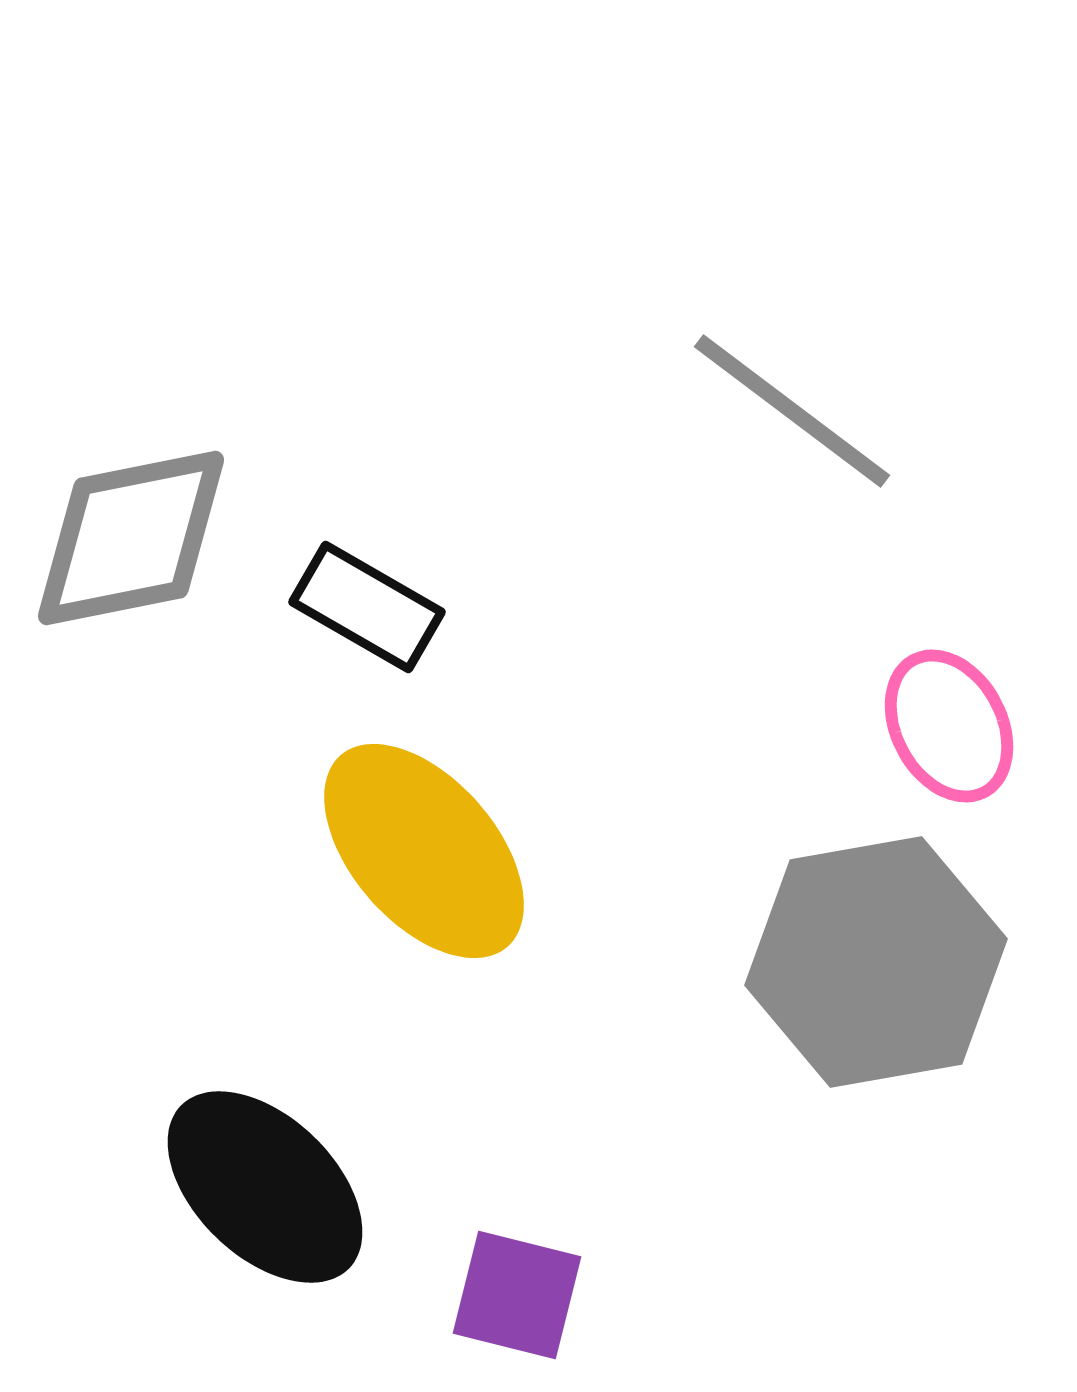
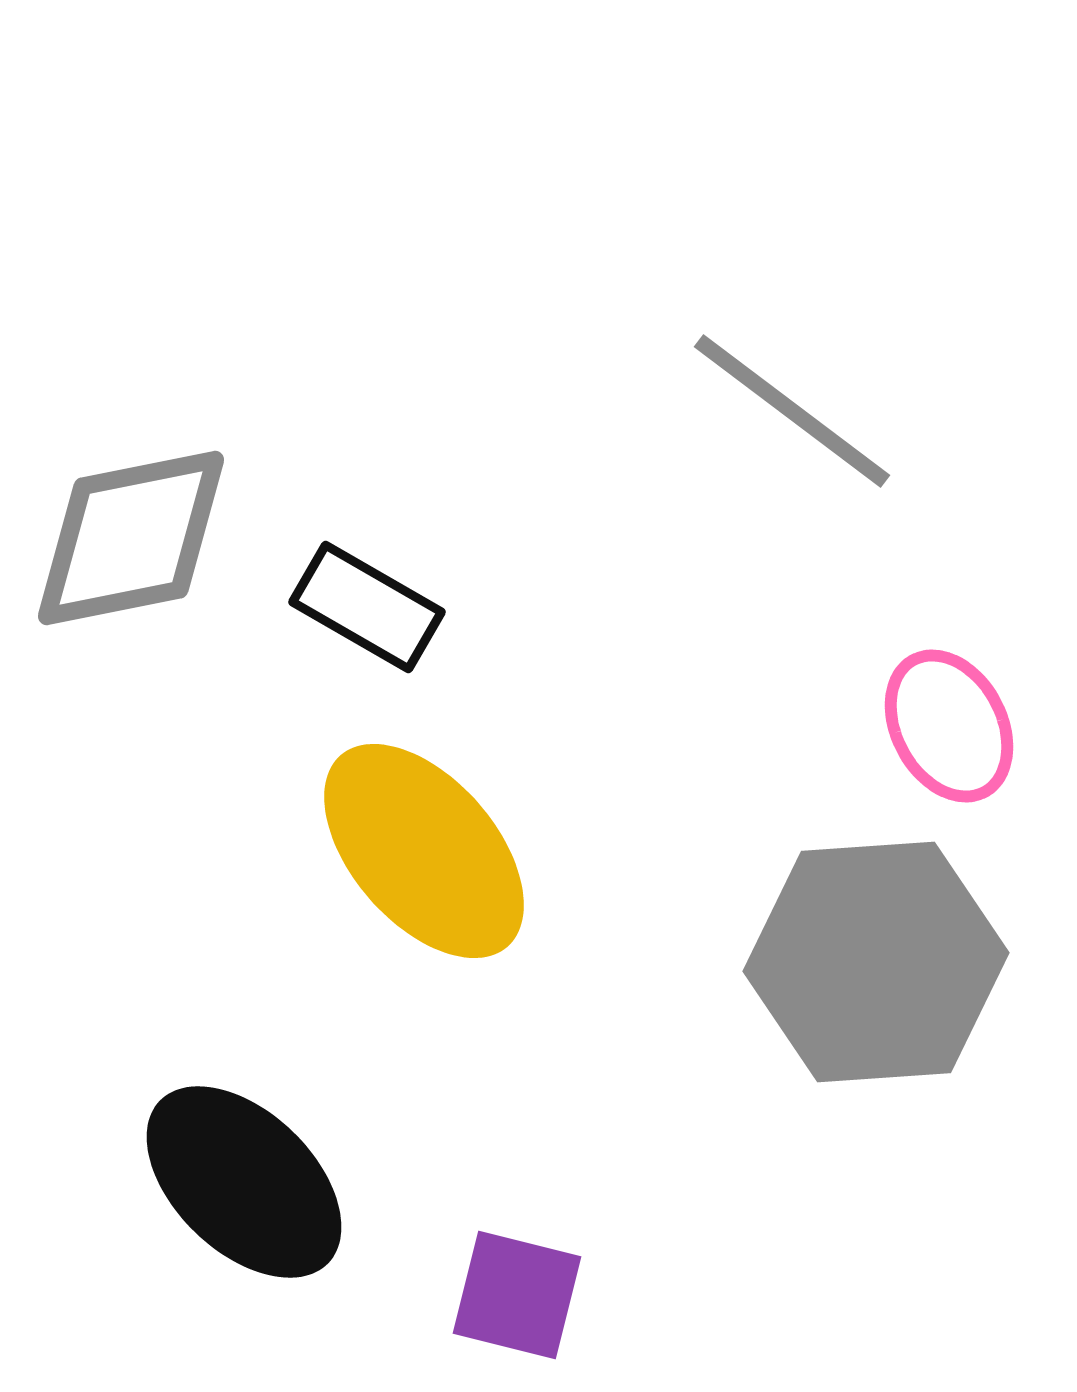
gray hexagon: rotated 6 degrees clockwise
black ellipse: moved 21 px left, 5 px up
